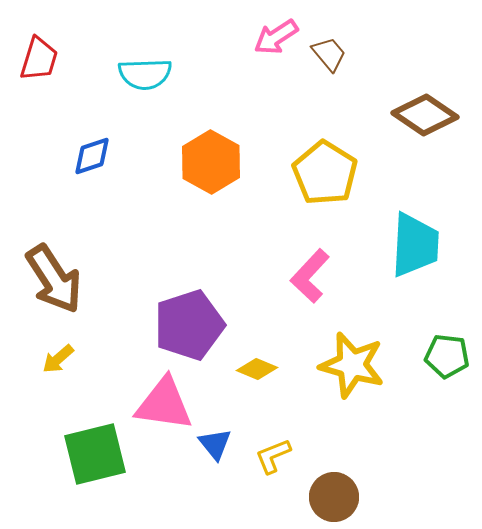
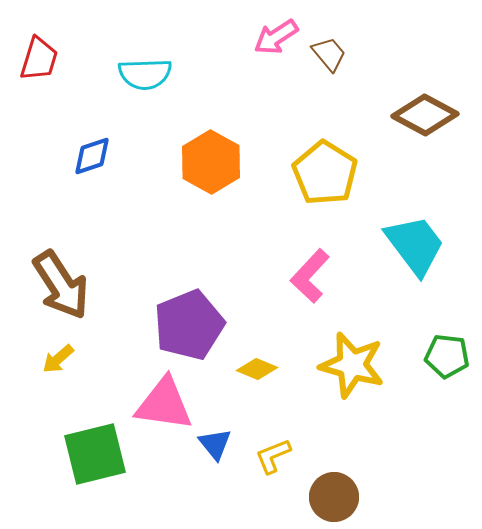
brown diamond: rotated 6 degrees counterclockwise
cyan trapezoid: rotated 40 degrees counterclockwise
brown arrow: moved 7 px right, 6 px down
purple pentagon: rotated 4 degrees counterclockwise
